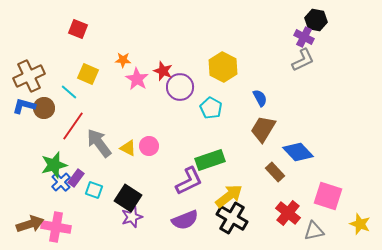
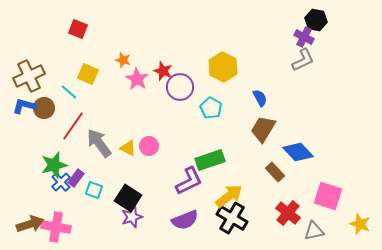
orange star: rotated 14 degrees clockwise
